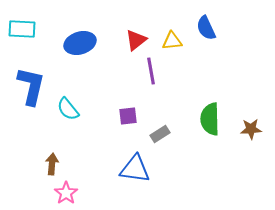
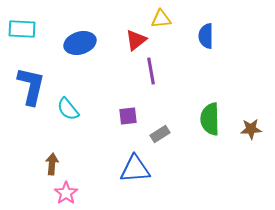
blue semicircle: moved 8 px down; rotated 25 degrees clockwise
yellow triangle: moved 11 px left, 22 px up
blue triangle: rotated 12 degrees counterclockwise
